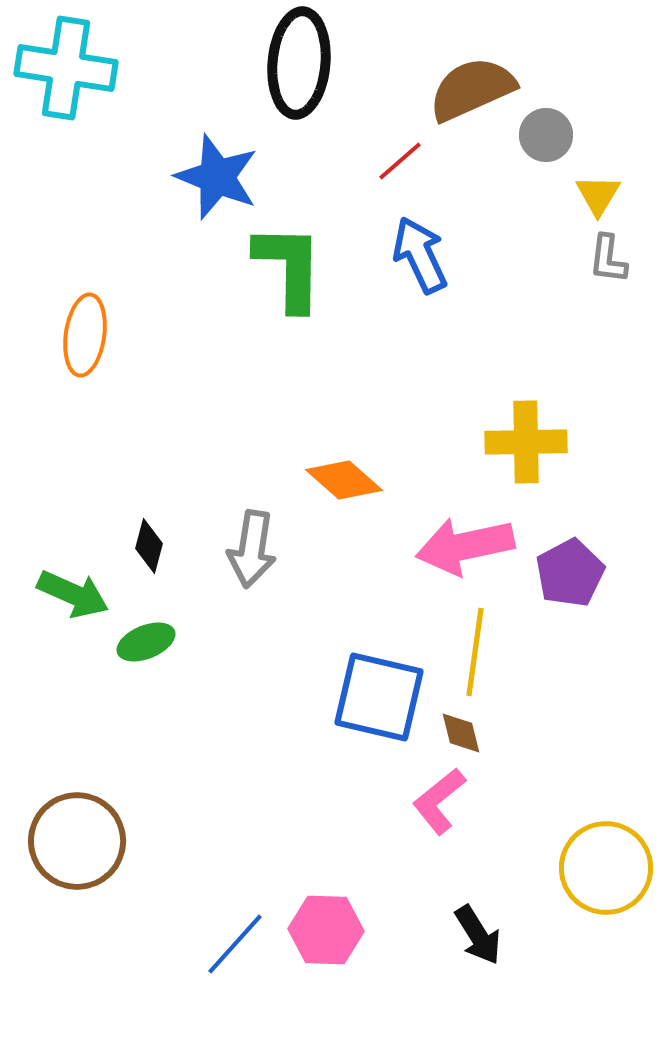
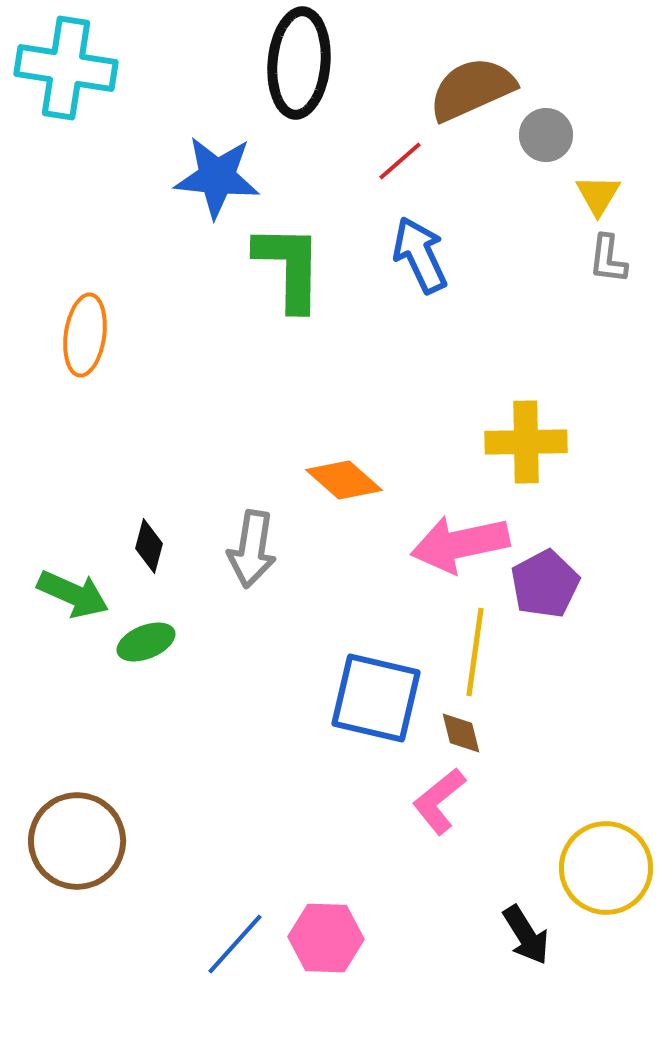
blue star: rotated 16 degrees counterclockwise
pink arrow: moved 5 px left, 2 px up
purple pentagon: moved 25 px left, 11 px down
blue square: moved 3 px left, 1 px down
pink hexagon: moved 8 px down
black arrow: moved 48 px right
